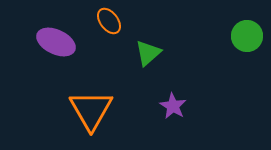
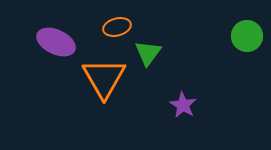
orange ellipse: moved 8 px right, 6 px down; rotated 68 degrees counterclockwise
green triangle: rotated 12 degrees counterclockwise
purple star: moved 10 px right, 1 px up
orange triangle: moved 13 px right, 32 px up
